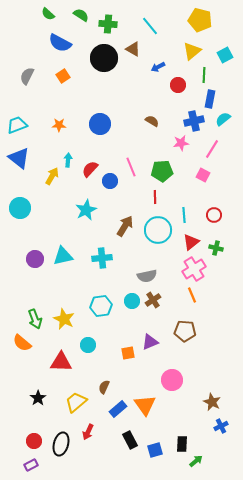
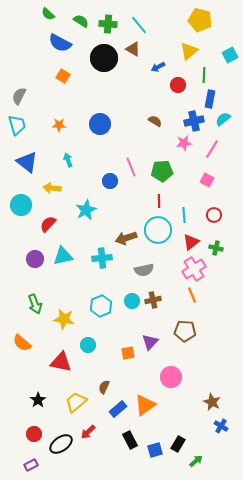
green semicircle at (81, 15): moved 6 px down
cyan line at (150, 26): moved 11 px left, 1 px up
yellow triangle at (192, 51): moved 3 px left
cyan square at (225, 55): moved 5 px right
gray semicircle at (27, 76): moved 8 px left, 20 px down
orange square at (63, 76): rotated 24 degrees counterclockwise
brown semicircle at (152, 121): moved 3 px right
cyan trapezoid at (17, 125): rotated 95 degrees clockwise
pink star at (181, 143): moved 3 px right
blue triangle at (19, 158): moved 8 px right, 4 px down
cyan arrow at (68, 160): rotated 24 degrees counterclockwise
red semicircle at (90, 169): moved 42 px left, 55 px down
pink square at (203, 175): moved 4 px right, 5 px down
yellow arrow at (52, 176): moved 12 px down; rotated 114 degrees counterclockwise
red line at (155, 197): moved 4 px right, 4 px down
cyan circle at (20, 208): moved 1 px right, 3 px up
brown arrow at (125, 226): moved 1 px right, 12 px down; rotated 140 degrees counterclockwise
gray semicircle at (147, 276): moved 3 px left, 6 px up
brown cross at (153, 300): rotated 21 degrees clockwise
cyan hexagon at (101, 306): rotated 15 degrees counterclockwise
green arrow at (35, 319): moved 15 px up
yellow star at (64, 319): rotated 15 degrees counterclockwise
purple triangle at (150, 342): rotated 24 degrees counterclockwise
red triangle at (61, 362): rotated 10 degrees clockwise
pink circle at (172, 380): moved 1 px left, 3 px up
black star at (38, 398): moved 2 px down
orange triangle at (145, 405): rotated 30 degrees clockwise
blue cross at (221, 426): rotated 32 degrees counterclockwise
red arrow at (88, 432): rotated 21 degrees clockwise
red circle at (34, 441): moved 7 px up
black ellipse at (61, 444): rotated 40 degrees clockwise
black rectangle at (182, 444): moved 4 px left; rotated 28 degrees clockwise
